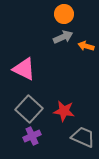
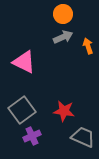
orange circle: moved 1 px left
orange arrow: moved 2 px right; rotated 56 degrees clockwise
pink triangle: moved 7 px up
gray square: moved 7 px left, 1 px down; rotated 12 degrees clockwise
